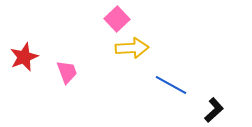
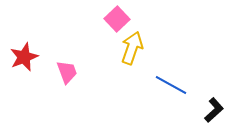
yellow arrow: rotated 68 degrees counterclockwise
